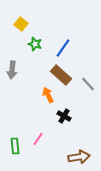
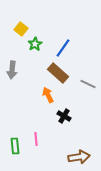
yellow square: moved 5 px down
green star: rotated 24 degrees clockwise
brown rectangle: moved 3 px left, 2 px up
gray line: rotated 21 degrees counterclockwise
pink line: moved 2 px left; rotated 40 degrees counterclockwise
